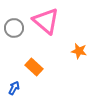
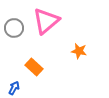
pink triangle: rotated 40 degrees clockwise
